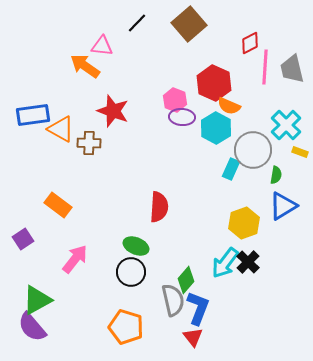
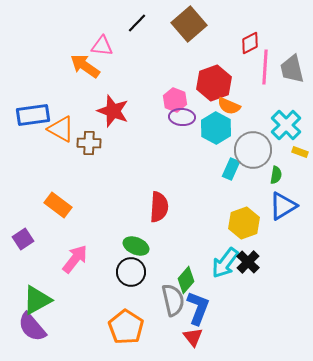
red hexagon: rotated 16 degrees clockwise
orange pentagon: rotated 16 degrees clockwise
